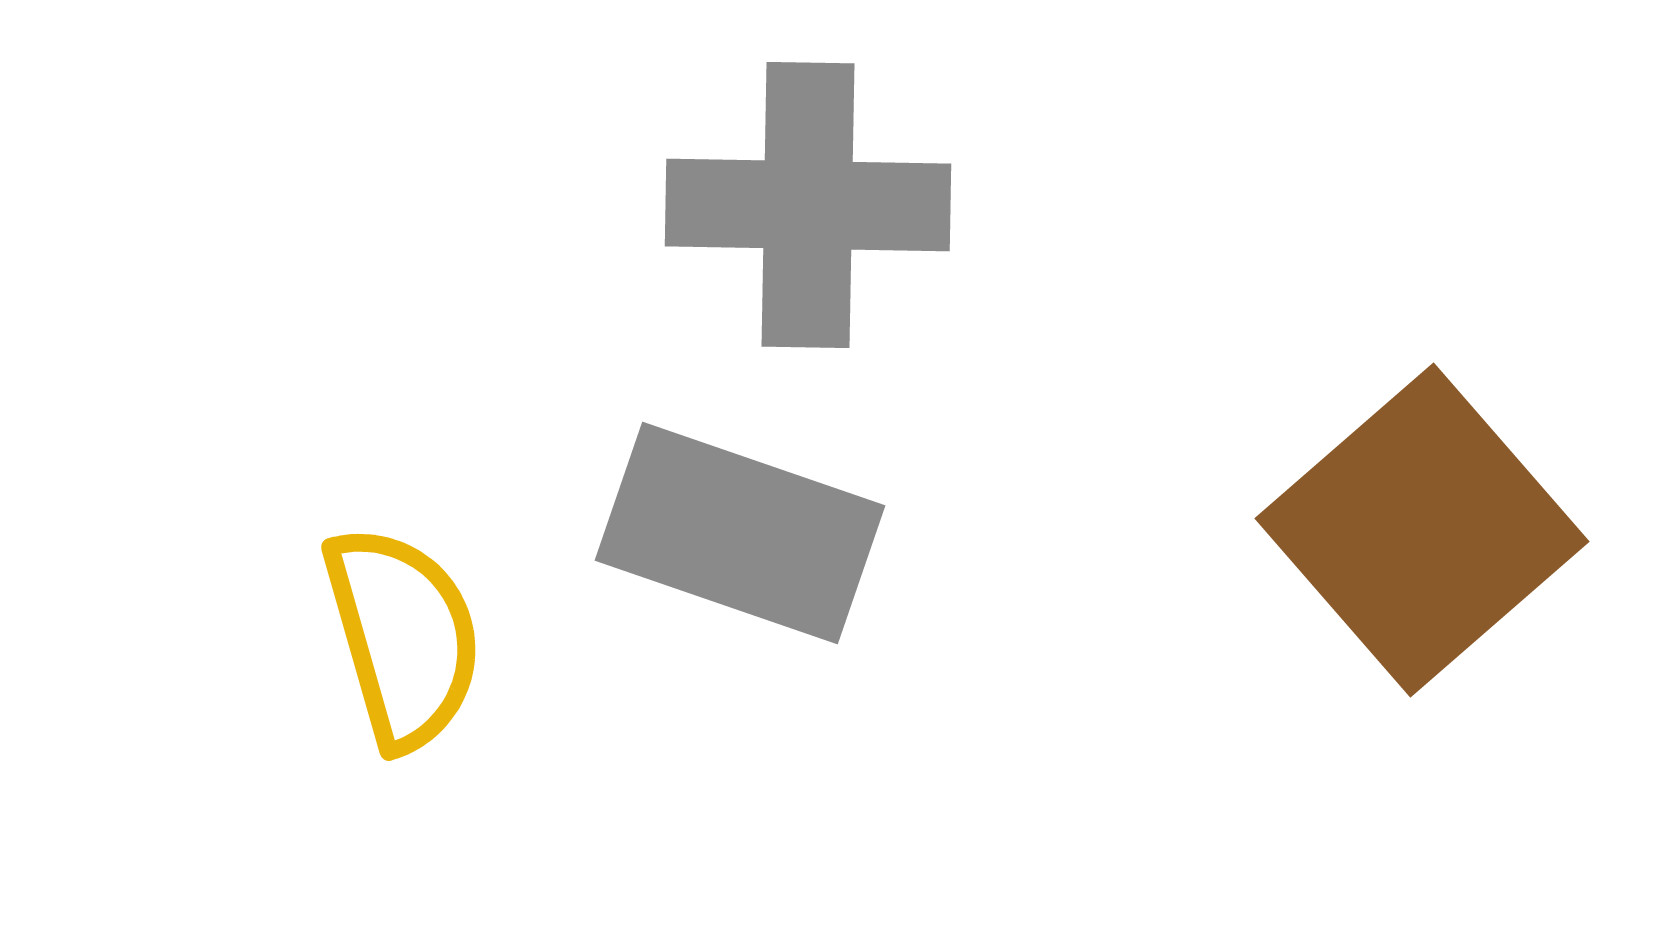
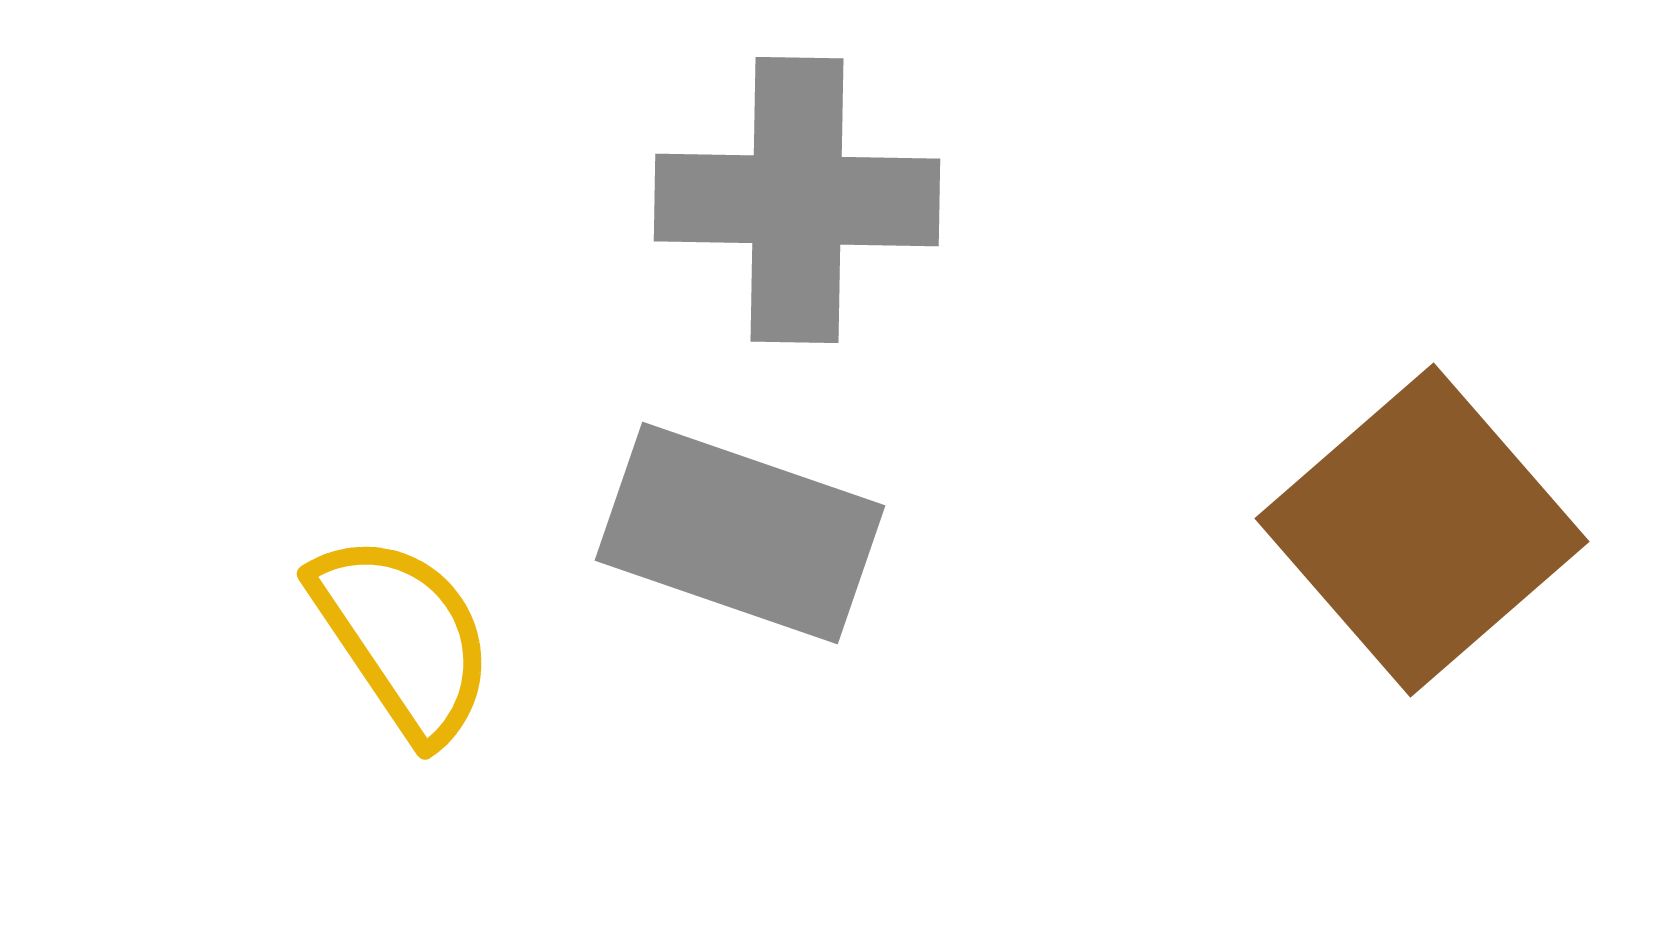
gray cross: moved 11 px left, 5 px up
yellow semicircle: rotated 18 degrees counterclockwise
